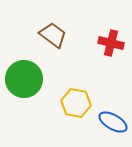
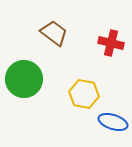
brown trapezoid: moved 1 px right, 2 px up
yellow hexagon: moved 8 px right, 9 px up
blue ellipse: rotated 12 degrees counterclockwise
